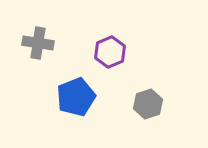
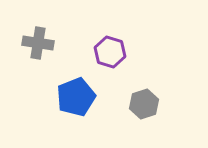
purple hexagon: rotated 20 degrees counterclockwise
gray hexagon: moved 4 px left
